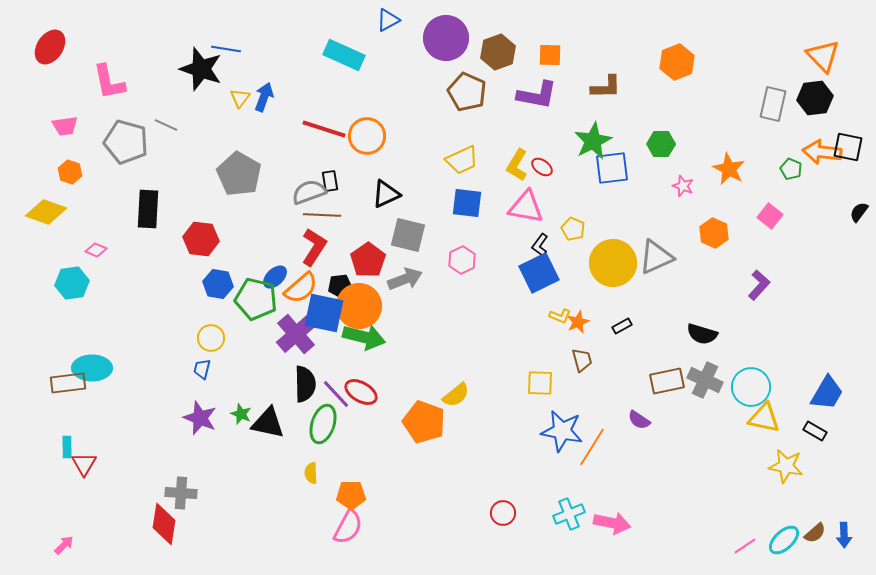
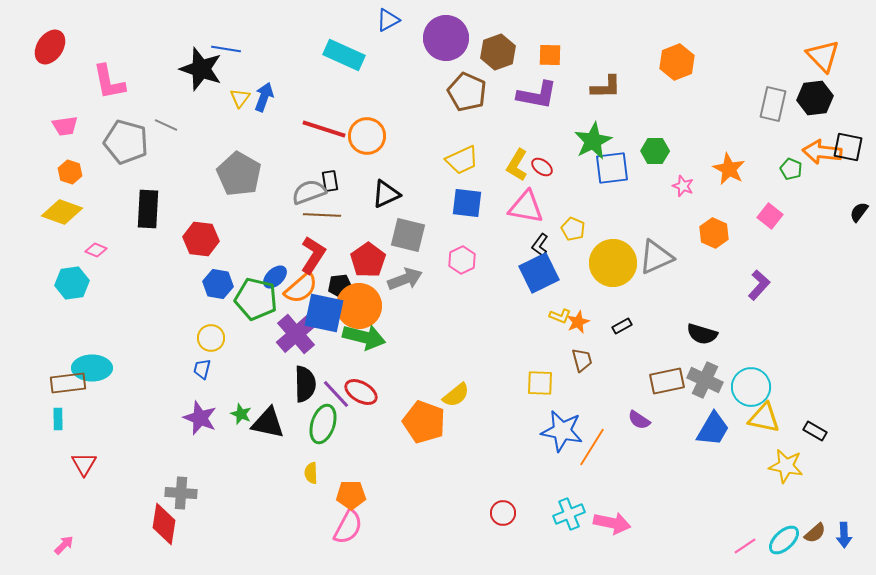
green hexagon at (661, 144): moved 6 px left, 7 px down
yellow diamond at (46, 212): moved 16 px right
red L-shape at (314, 247): moved 1 px left, 8 px down
blue trapezoid at (827, 393): moved 114 px left, 36 px down
cyan rectangle at (67, 447): moved 9 px left, 28 px up
